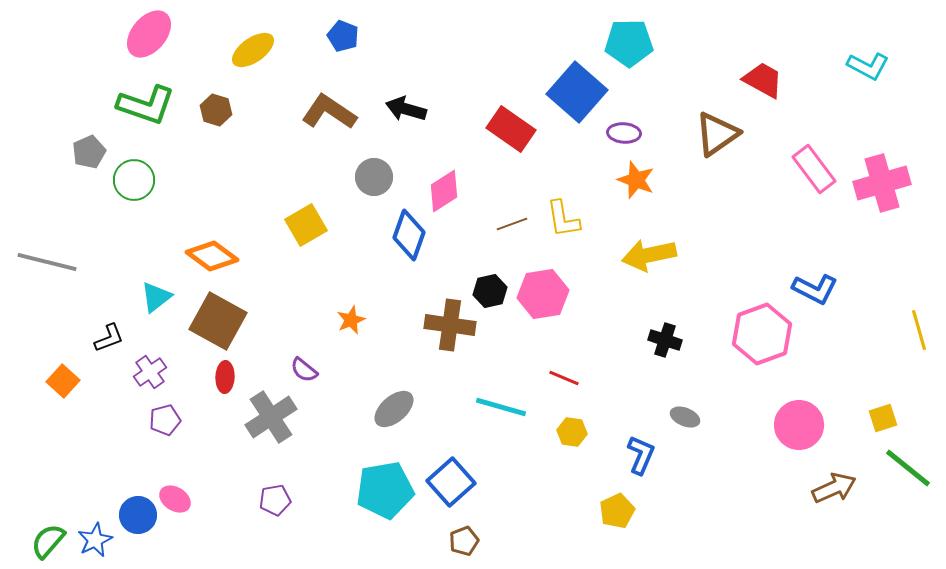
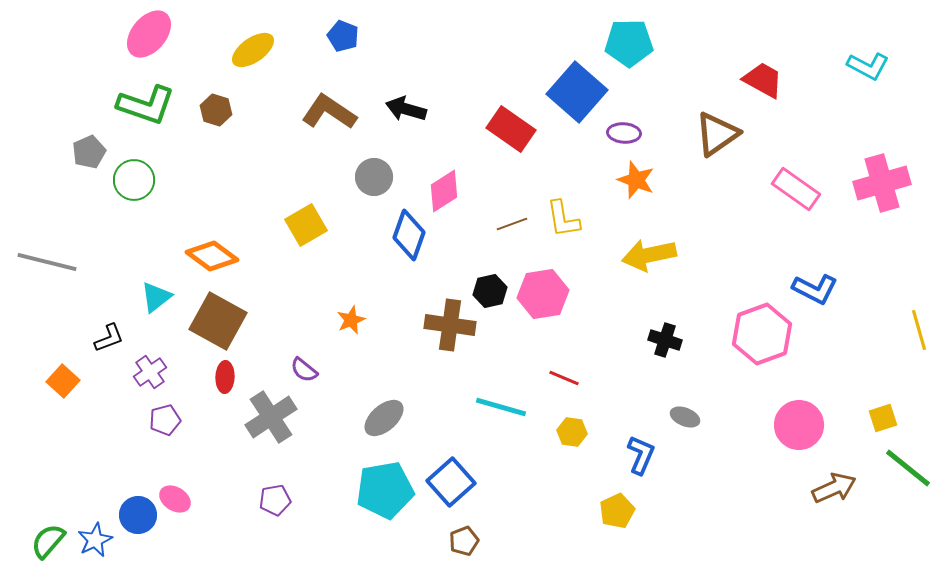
pink rectangle at (814, 169): moved 18 px left, 20 px down; rotated 18 degrees counterclockwise
gray ellipse at (394, 409): moved 10 px left, 9 px down
